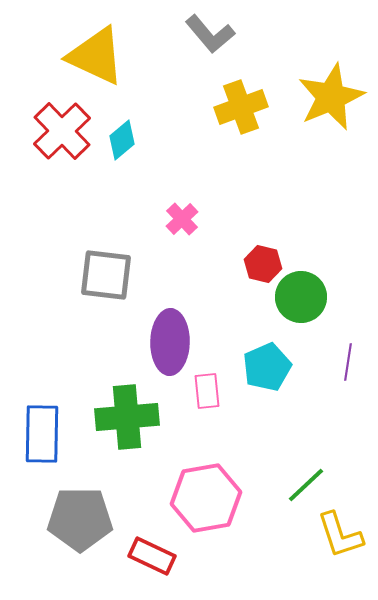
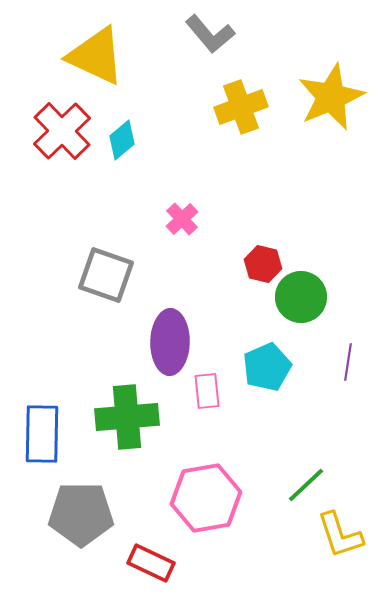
gray square: rotated 12 degrees clockwise
gray pentagon: moved 1 px right, 5 px up
red rectangle: moved 1 px left, 7 px down
